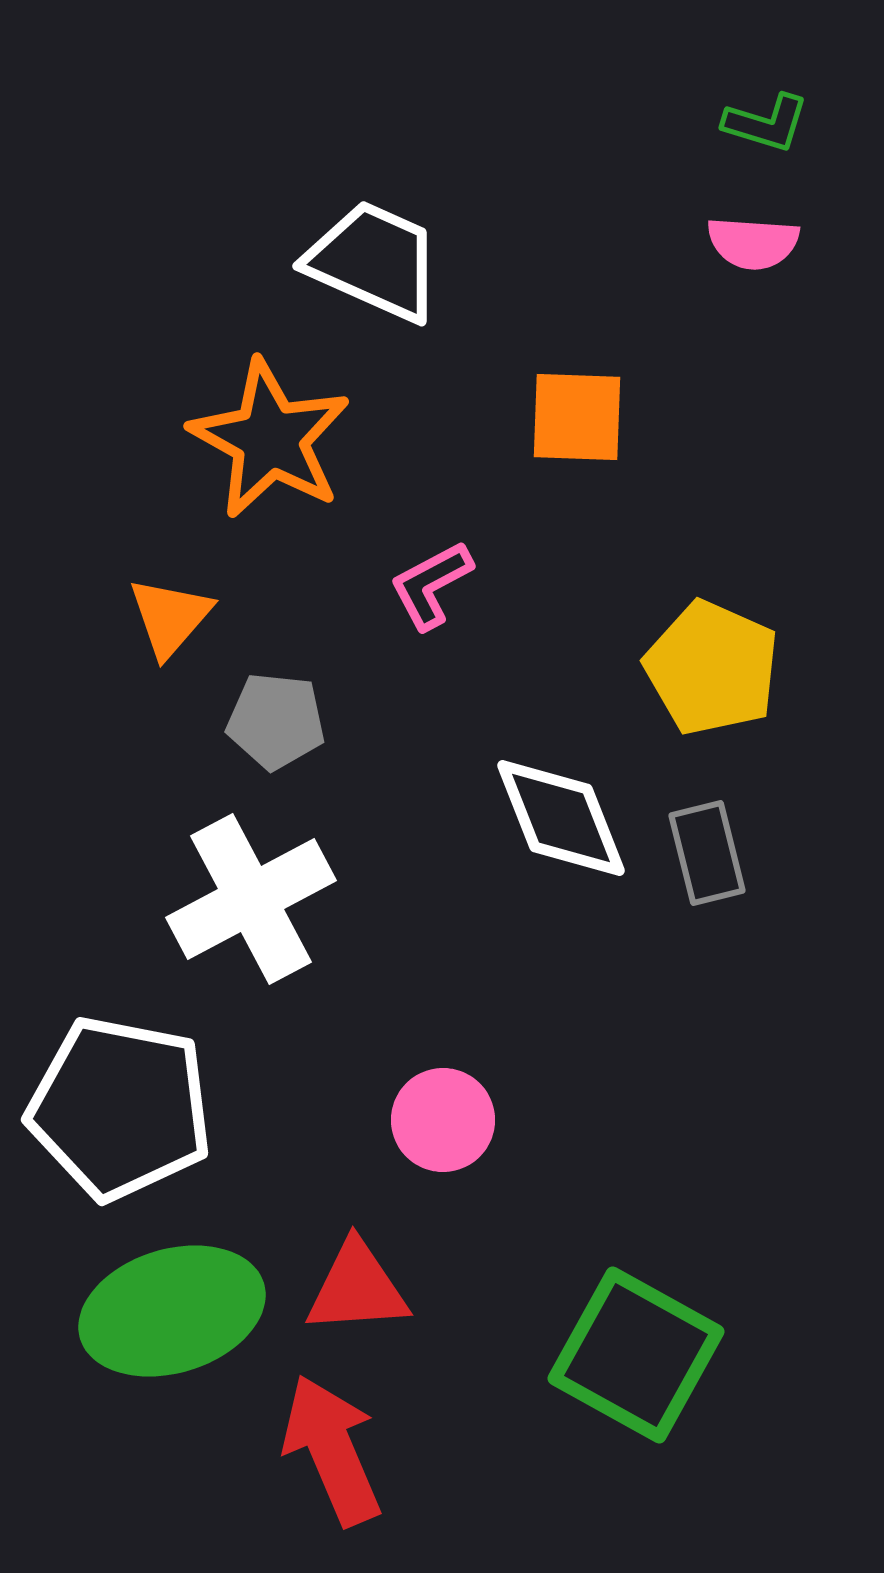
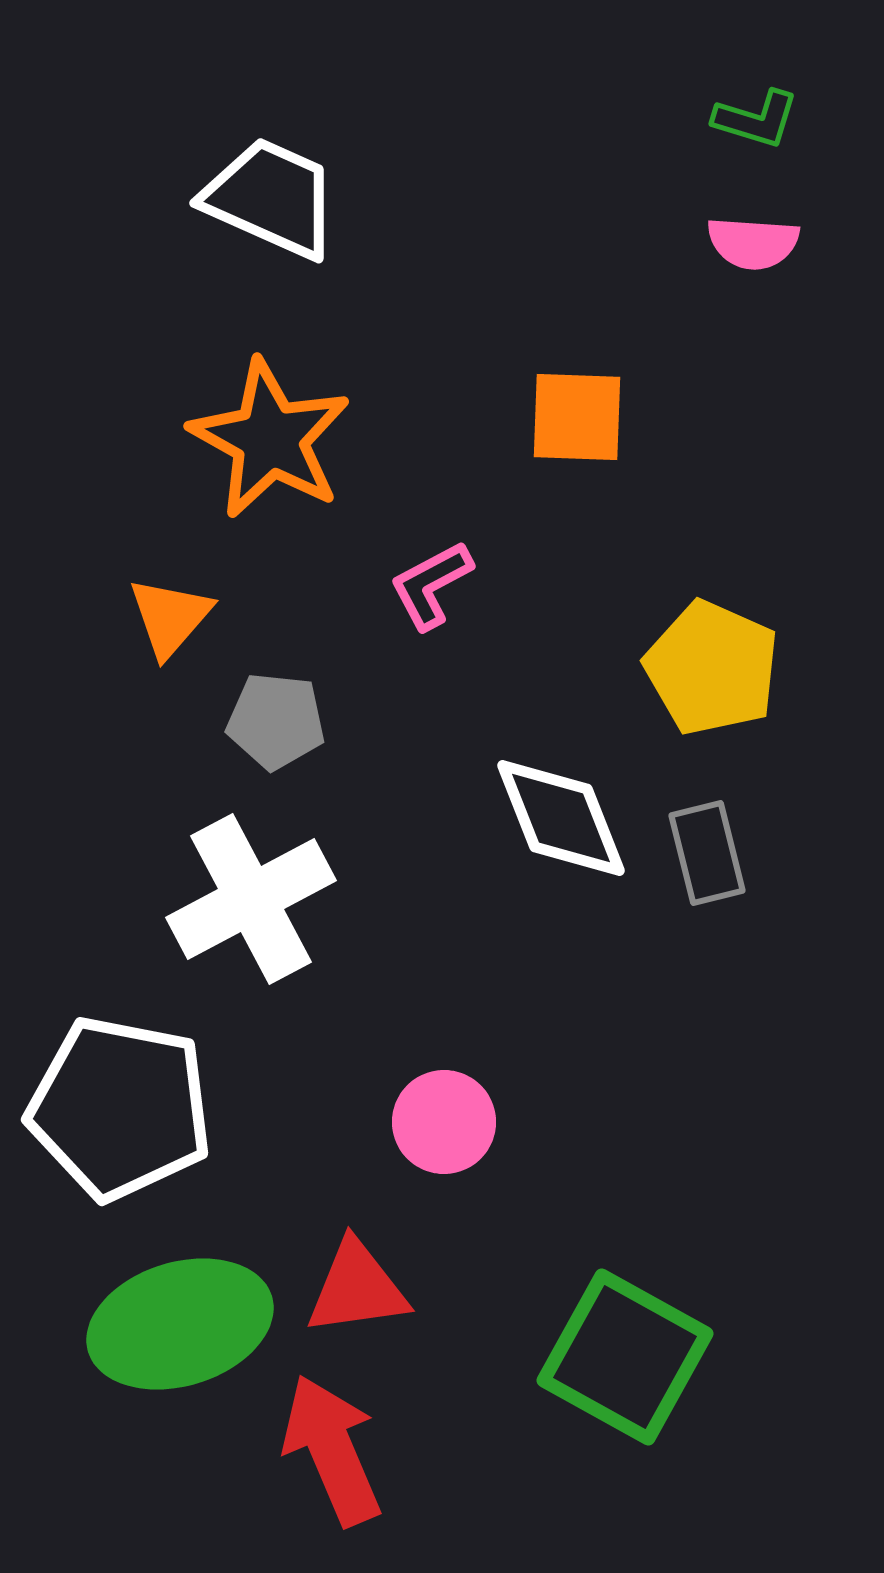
green L-shape: moved 10 px left, 4 px up
white trapezoid: moved 103 px left, 63 px up
pink circle: moved 1 px right, 2 px down
red triangle: rotated 4 degrees counterclockwise
green ellipse: moved 8 px right, 13 px down
green square: moved 11 px left, 2 px down
